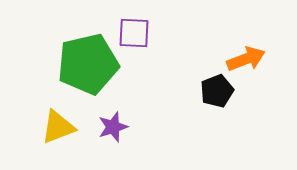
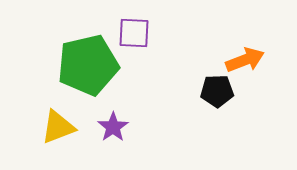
orange arrow: moved 1 px left, 1 px down
green pentagon: moved 1 px down
black pentagon: rotated 20 degrees clockwise
purple star: rotated 16 degrees counterclockwise
